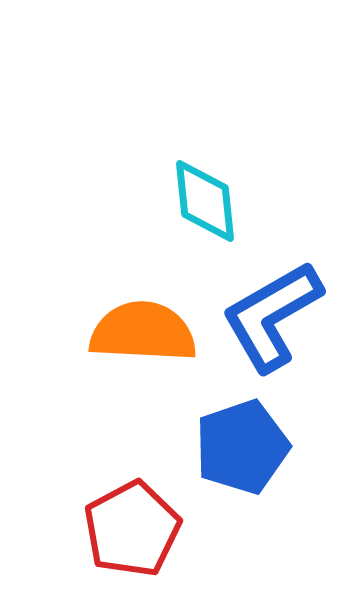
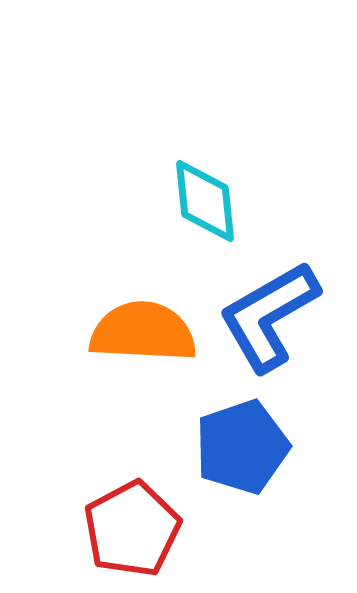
blue L-shape: moved 3 px left
